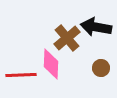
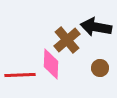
brown cross: moved 2 px down
brown circle: moved 1 px left
red line: moved 1 px left
